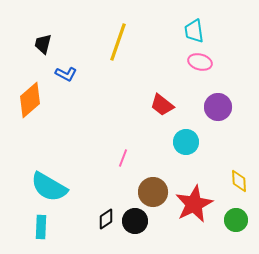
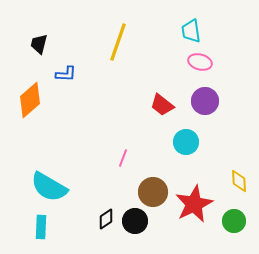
cyan trapezoid: moved 3 px left
black trapezoid: moved 4 px left
blue L-shape: rotated 25 degrees counterclockwise
purple circle: moved 13 px left, 6 px up
green circle: moved 2 px left, 1 px down
